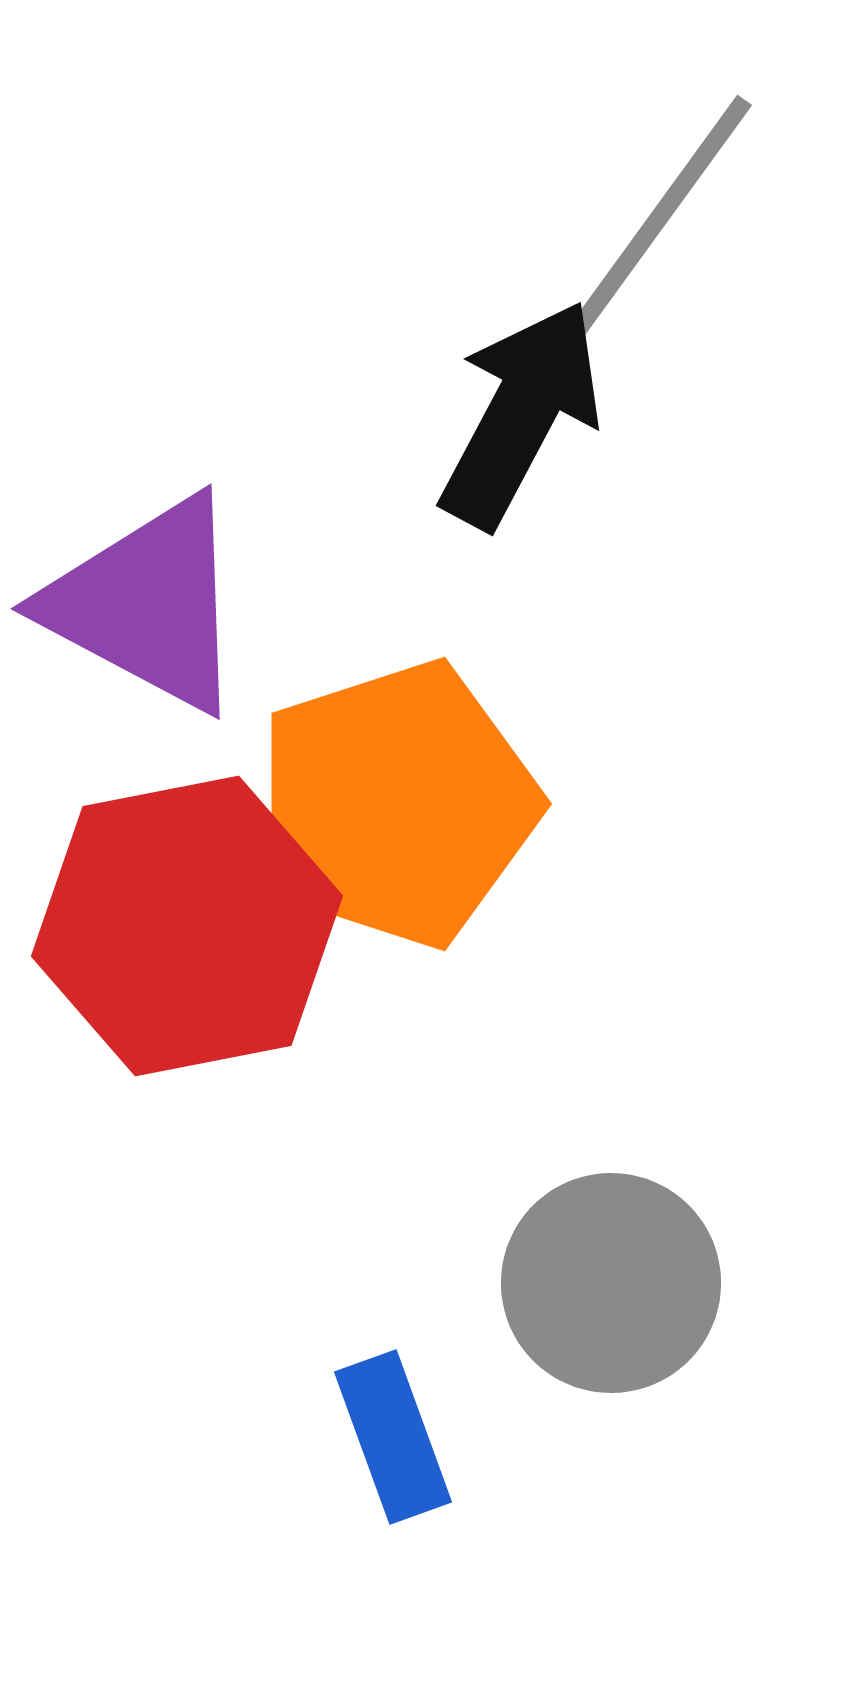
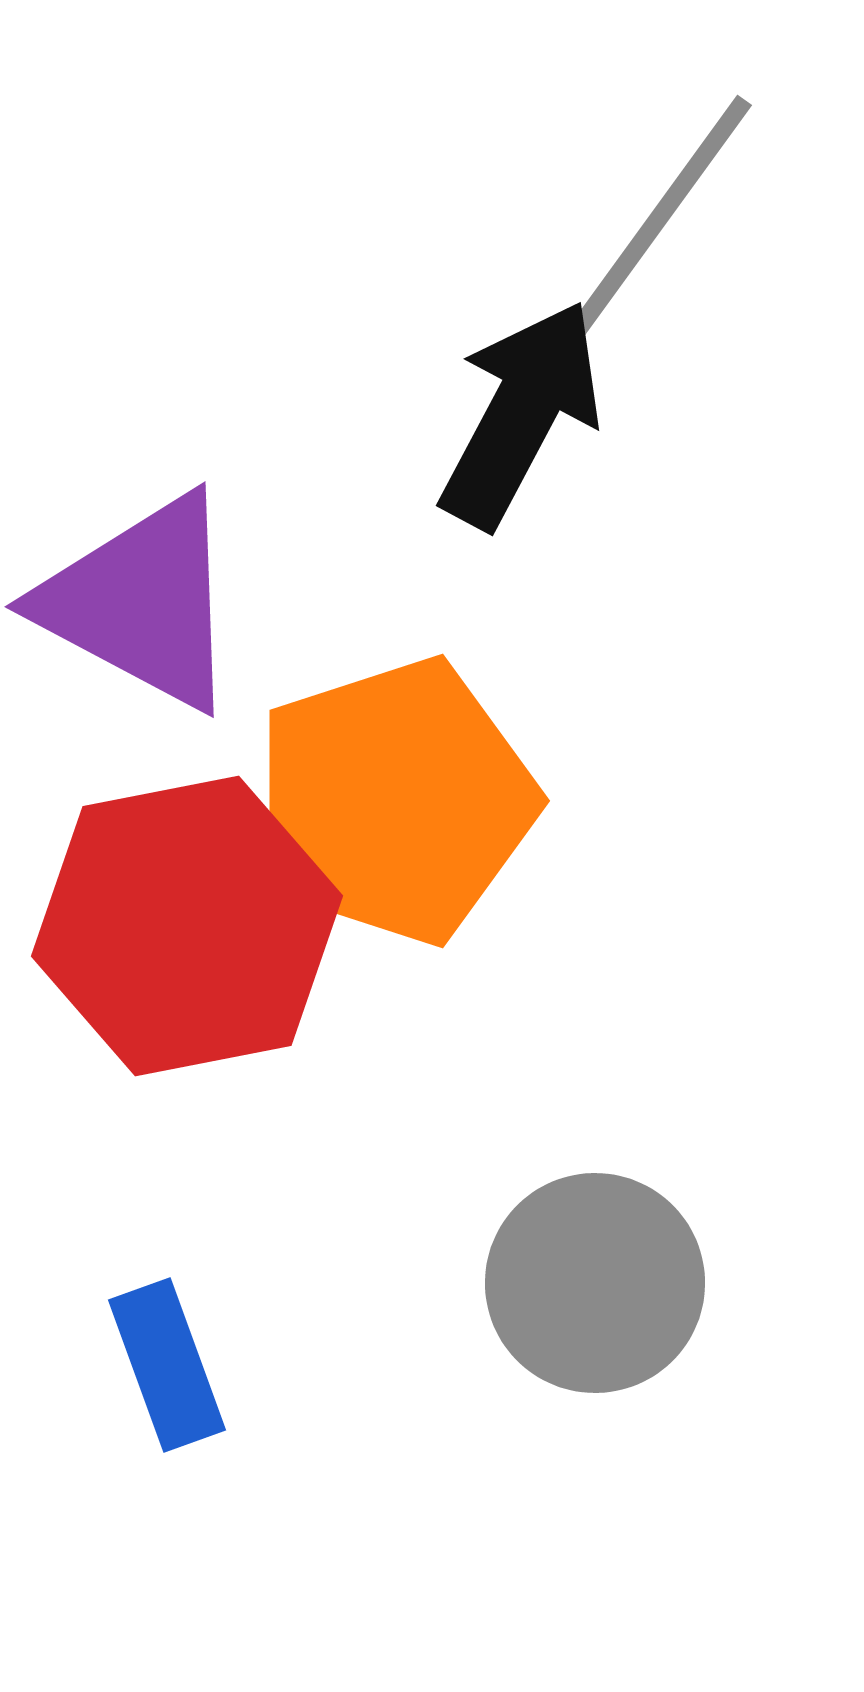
purple triangle: moved 6 px left, 2 px up
orange pentagon: moved 2 px left, 3 px up
gray circle: moved 16 px left
blue rectangle: moved 226 px left, 72 px up
